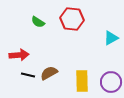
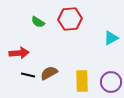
red hexagon: moved 2 px left; rotated 10 degrees counterclockwise
red arrow: moved 2 px up
